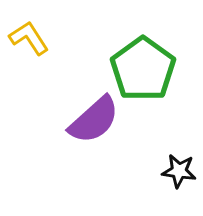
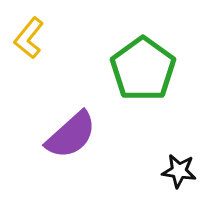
yellow L-shape: rotated 108 degrees counterclockwise
purple semicircle: moved 23 px left, 15 px down
